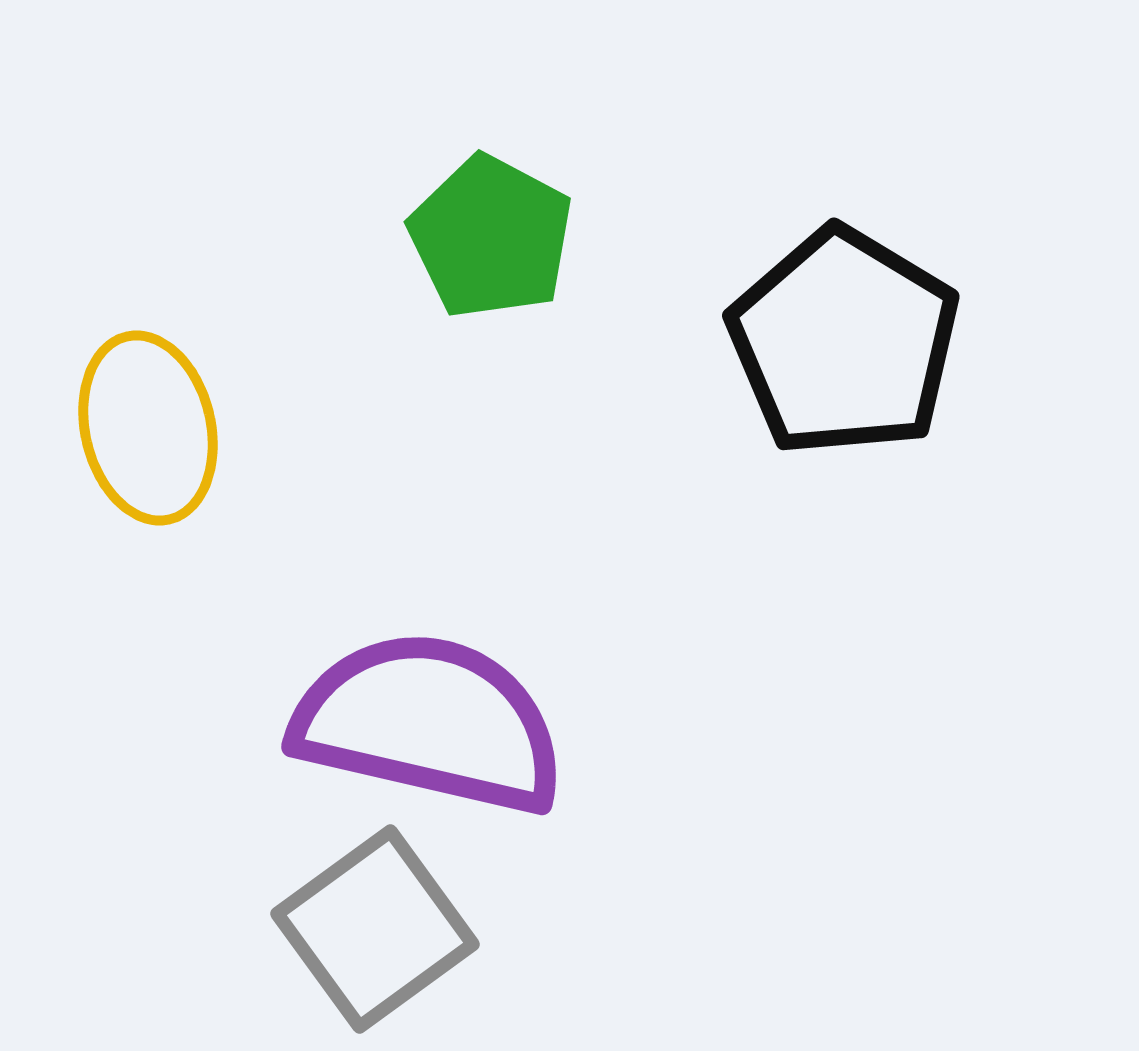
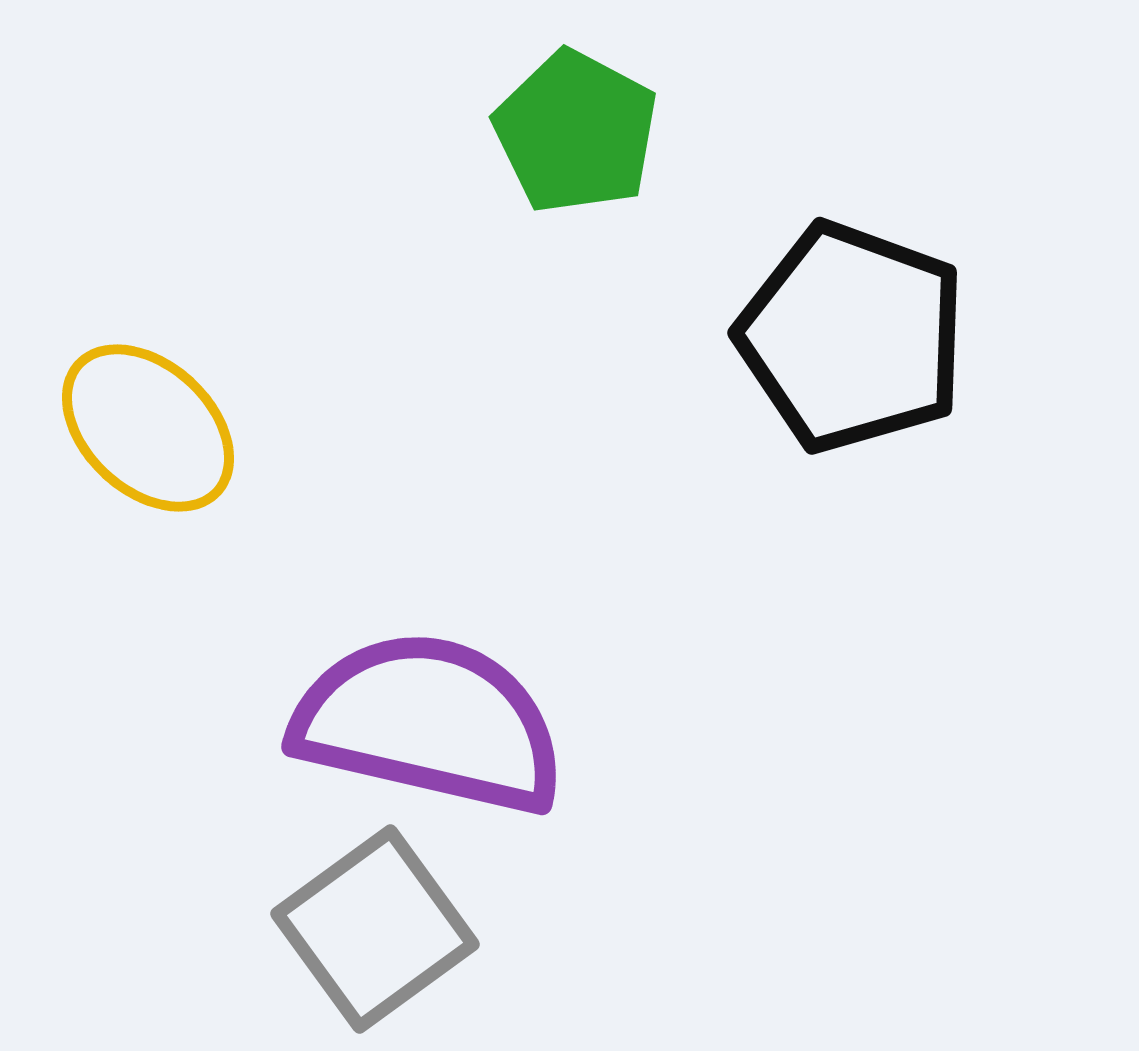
green pentagon: moved 85 px right, 105 px up
black pentagon: moved 8 px right, 5 px up; rotated 11 degrees counterclockwise
yellow ellipse: rotated 34 degrees counterclockwise
